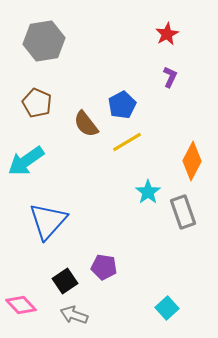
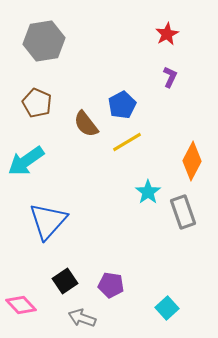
purple pentagon: moved 7 px right, 18 px down
gray arrow: moved 8 px right, 3 px down
